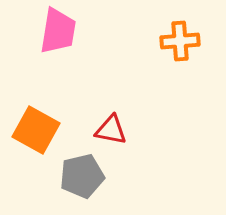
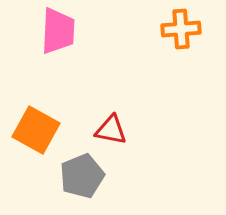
pink trapezoid: rotated 6 degrees counterclockwise
orange cross: moved 1 px right, 12 px up
gray pentagon: rotated 9 degrees counterclockwise
